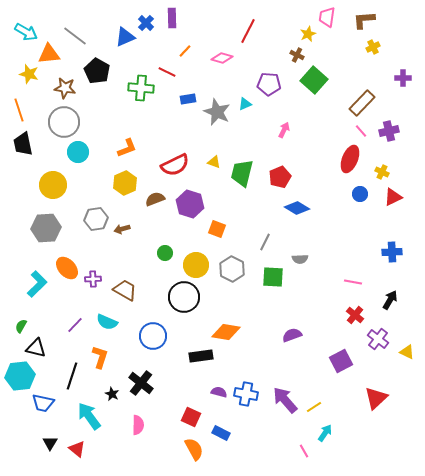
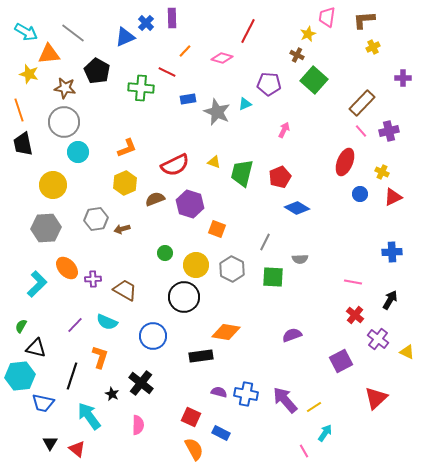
gray line at (75, 36): moved 2 px left, 3 px up
red ellipse at (350, 159): moved 5 px left, 3 px down
